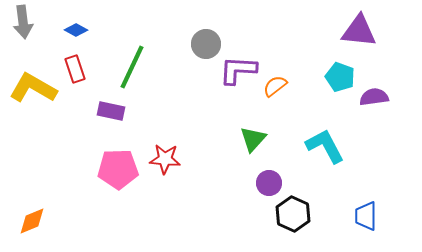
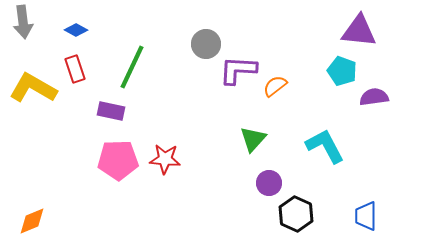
cyan pentagon: moved 2 px right, 6 px up
pink pentagon: moved 9 px up
black hexagon: moved 3 px right
